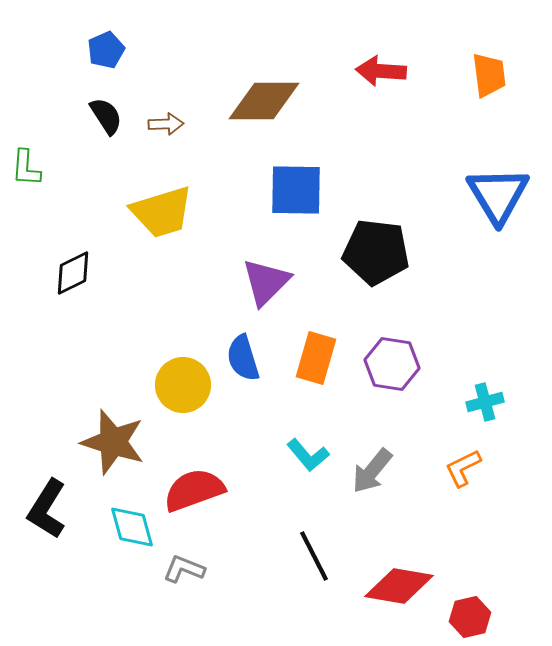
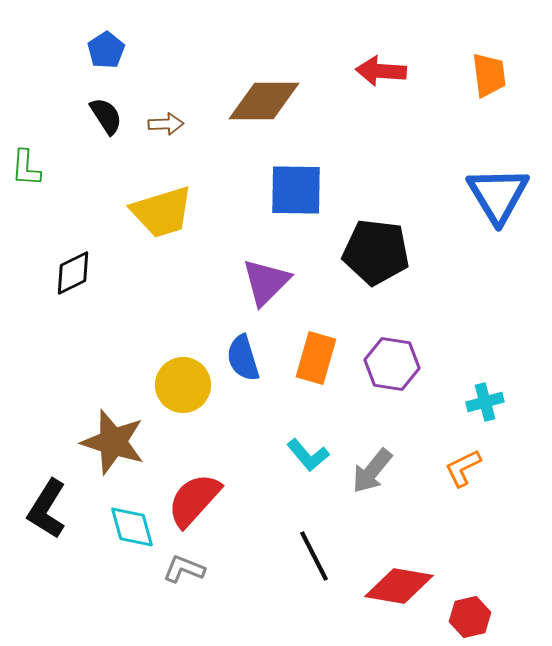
blue pentagon: rotated 9 degrees counterclockwise
red semicircle: moved 10 px down; rotated 28 degrees counterclockwise
